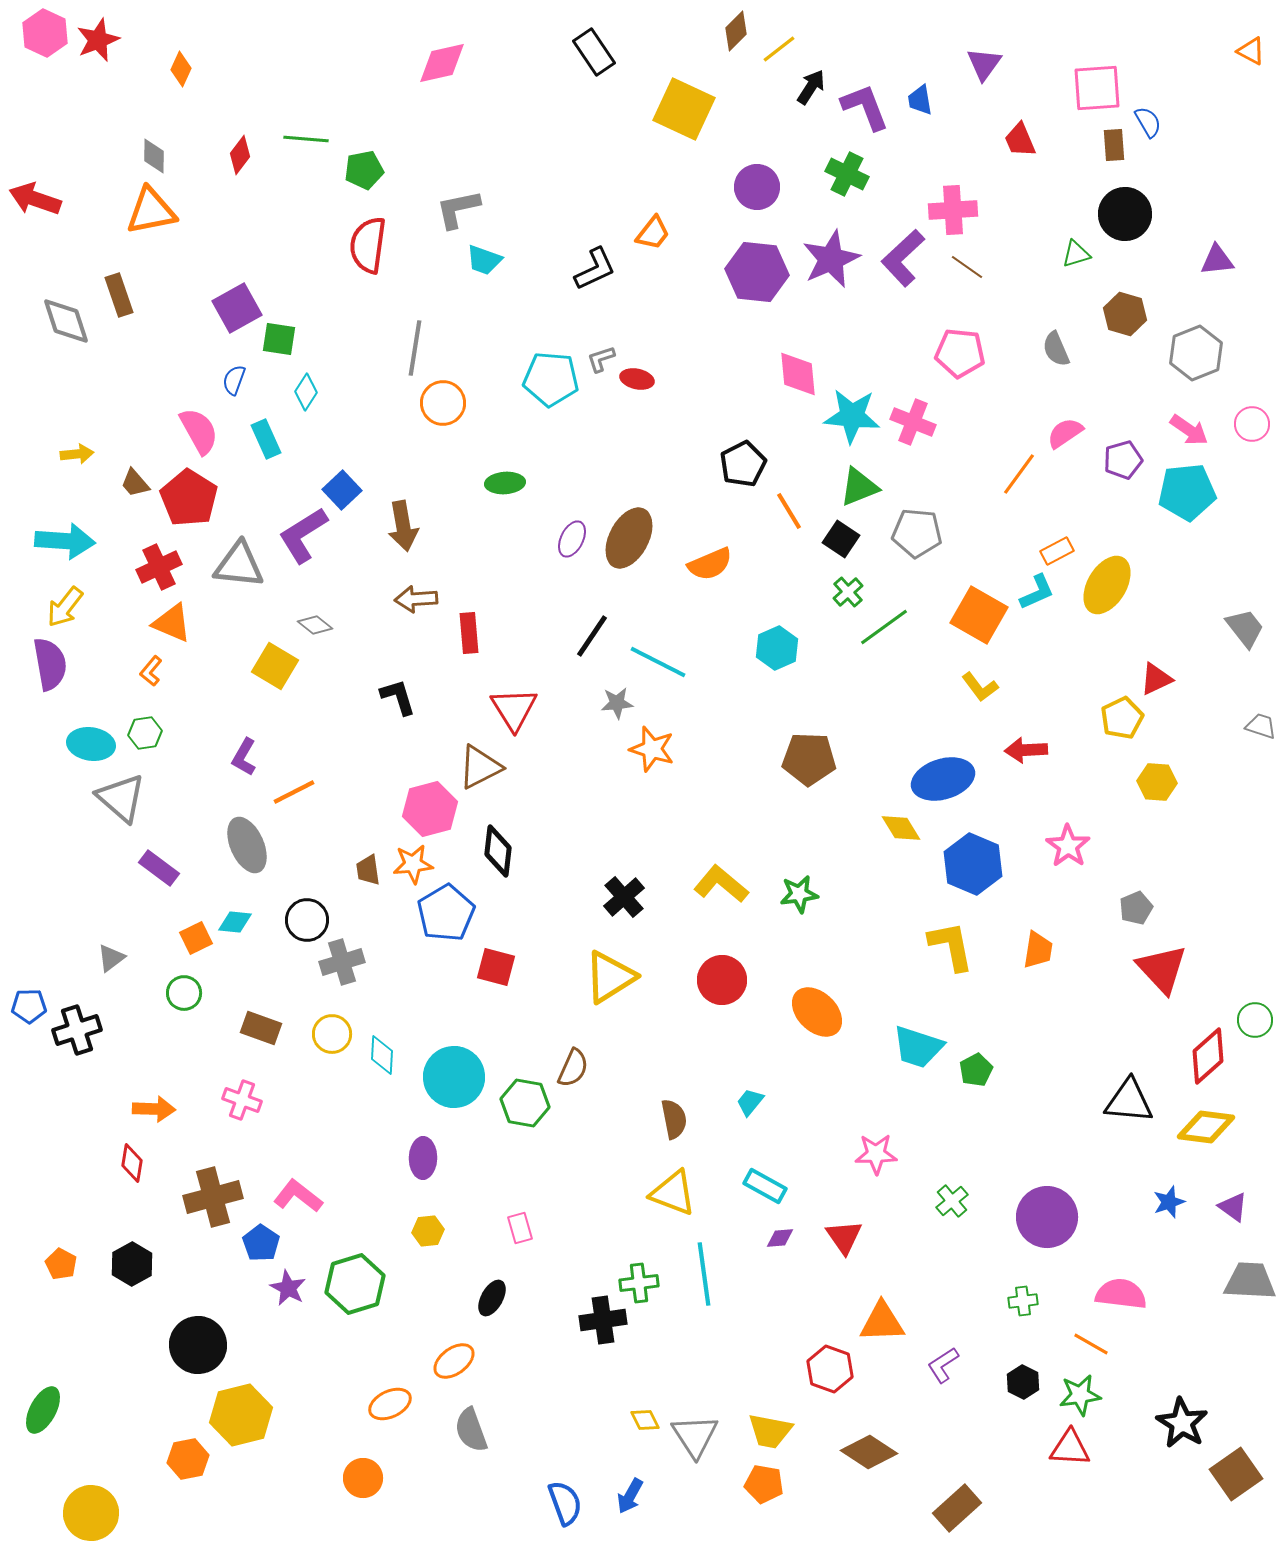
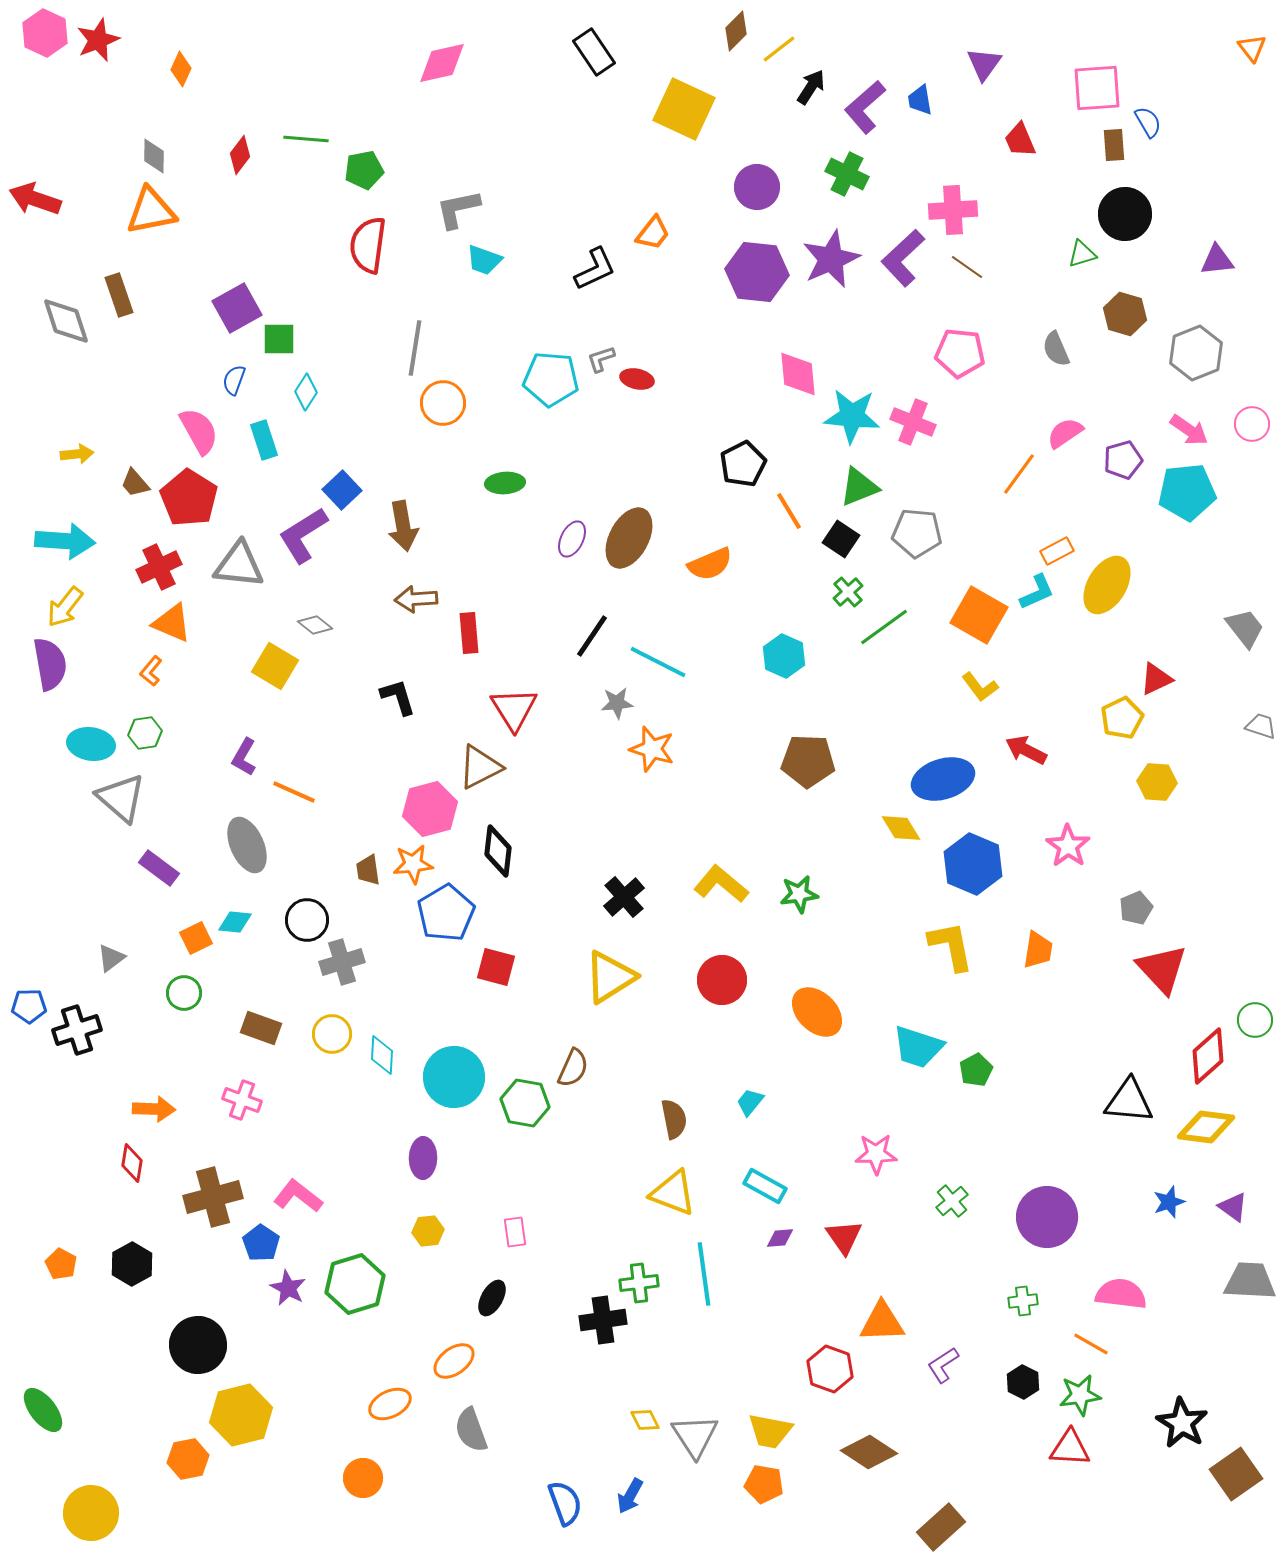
orange triangle at (1251, 51): moved 1 px right, 3 px up; rotated 24 degrees clockwise
purple L-shape at (865, 107): rotated 110 degrees counterclockwise
green triangle at (1076, 254): moved 6 px right
green square at (279, 339): rotated 9 degrees counterclockwise
cyan rectangle at (266, 439): moved 2 px left, 1 px down; rotated 6 degrees clockwise
cyan hexagon at (777, 648): moved 7 px right, 8 px down; rotated 12 degrees counterclockwise
red arrow at (1026, 750): rotated 30 degrees clockwise
brown pentagon at (809, 759): moved 1 px left, 2 px down
orange line at (294, 792): rotated 51 degrees clockwise
pink rectangle at (520, 1228): moved 5 px left, 4 px down; rotated 8 degrees clockwise
green ellipse at (43, 1410): rotated 66 degrees counterclockwise
brown rectangle at (957, 1508): moved 16 px left, 19 px down
